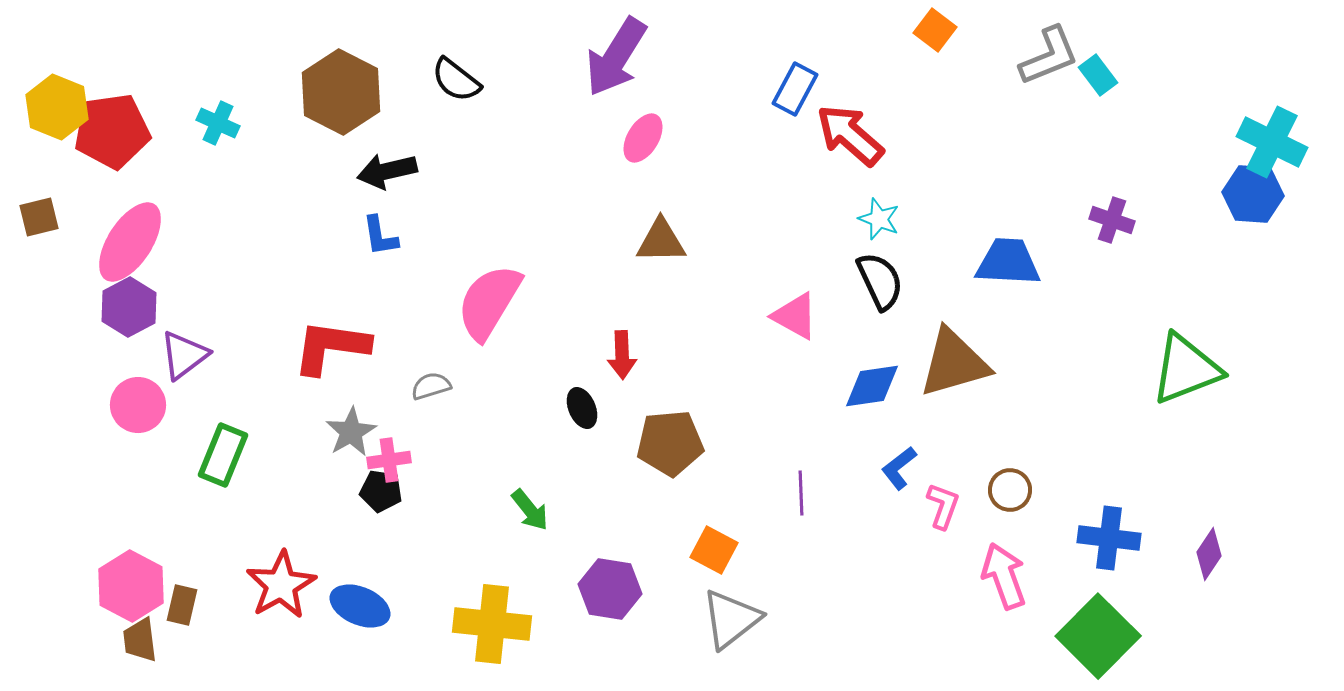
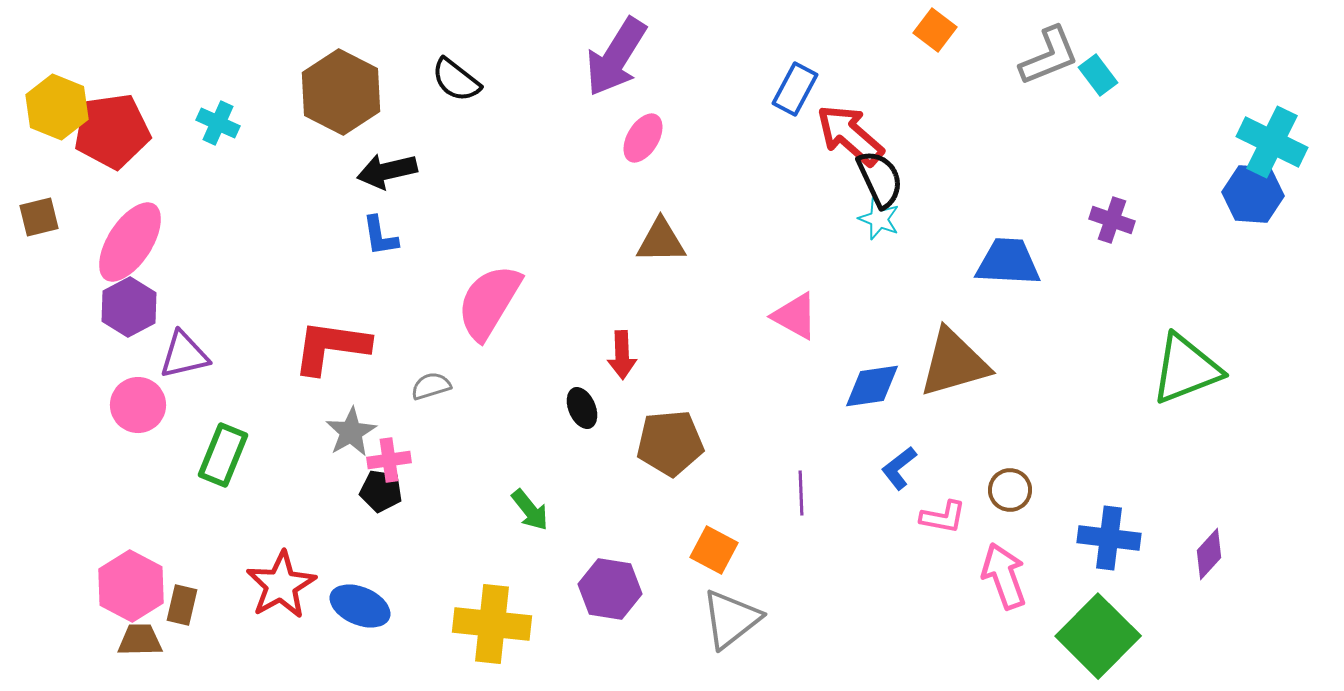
black semicircle at (880, 281): moved 102 px up
purple triangle at (184, 355): rotated 24 degrees clockwise
pink L-shape at (943, 506): moved 11 px down; rotated 81 degrees clockwise
purple diamond at (1209, 554): rotated 9 degrees clockwise
brown trapezoid at (140, 640): rotated 96 degrees clockwise
